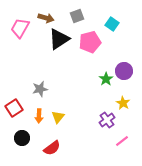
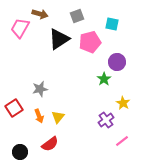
brown arrow: moved 6 px left, 4 px up
cyan square: rotated 24 degrees counterclockwise
purple circle: moved 7 px left, 9 px up
green star: moved 2 px left
orange arrow: rotated 24 degrees counterclockwise
purple cross: moved 1 px left
black circle: moved 2 px left, 14 px down
red semicircle: moved 2 px left, 4 px up
